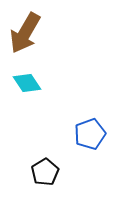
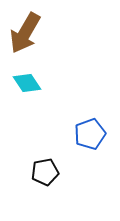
black pentagon: rotated 20 degrees clockwise
